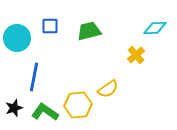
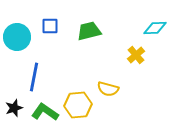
cyan circle: moved 1 px up
yellow semicircle: rotated 50 degrees clockwise
